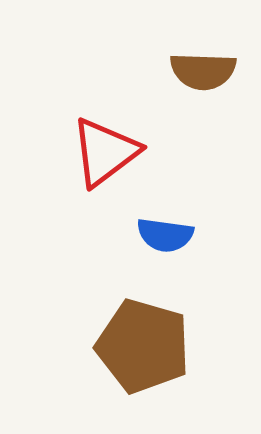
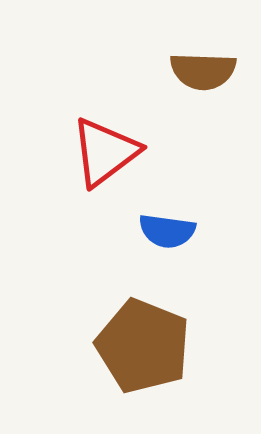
blue semicircle: moved 2 px right, 4 px up
brown pentagon: rotated 6 degrees clockwise
